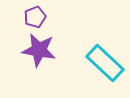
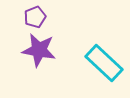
cyan rectangle: moved 1 px left
